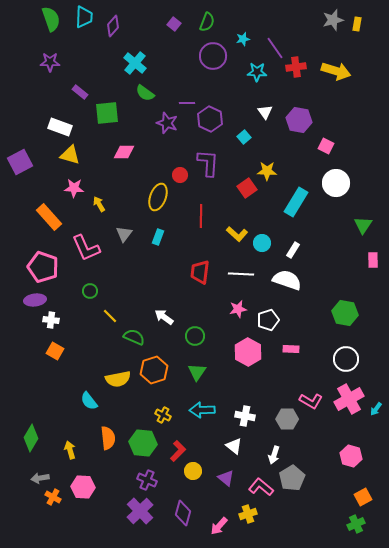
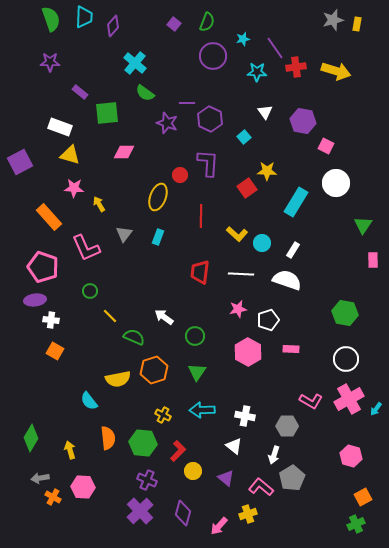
purple hexagon at (299, 120): moved 4 px right, 1 px down
gray hexagon at (287, 419): moved 7 px down
